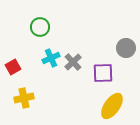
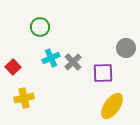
red square: rotated 14 degrees counterclockwise
